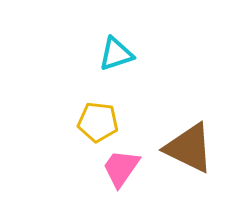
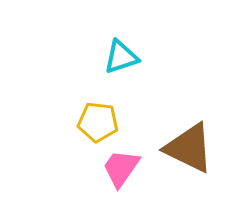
cyan triangle: moved 5 px right, 3 px down
